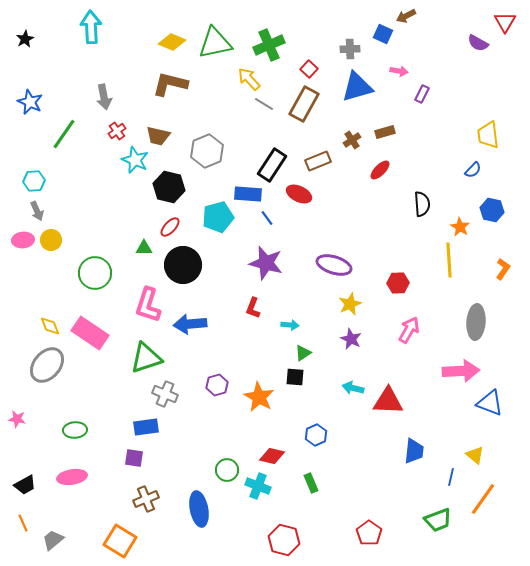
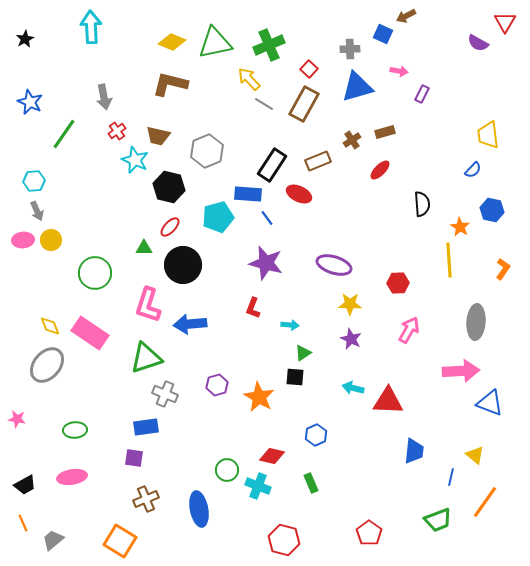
yellow star at (350, 304): rotated 25 degrees clockwise
orange line at (483, 499): moved 2 px right, 3 px down
